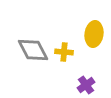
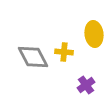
yellow ellipse: rotated 15 degrees counterclockwise
gray diamond: moved 7 px down
